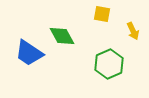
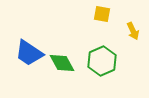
green diamond: moved 27 px down
green hexagon: moved 7 px left, 3 px up
